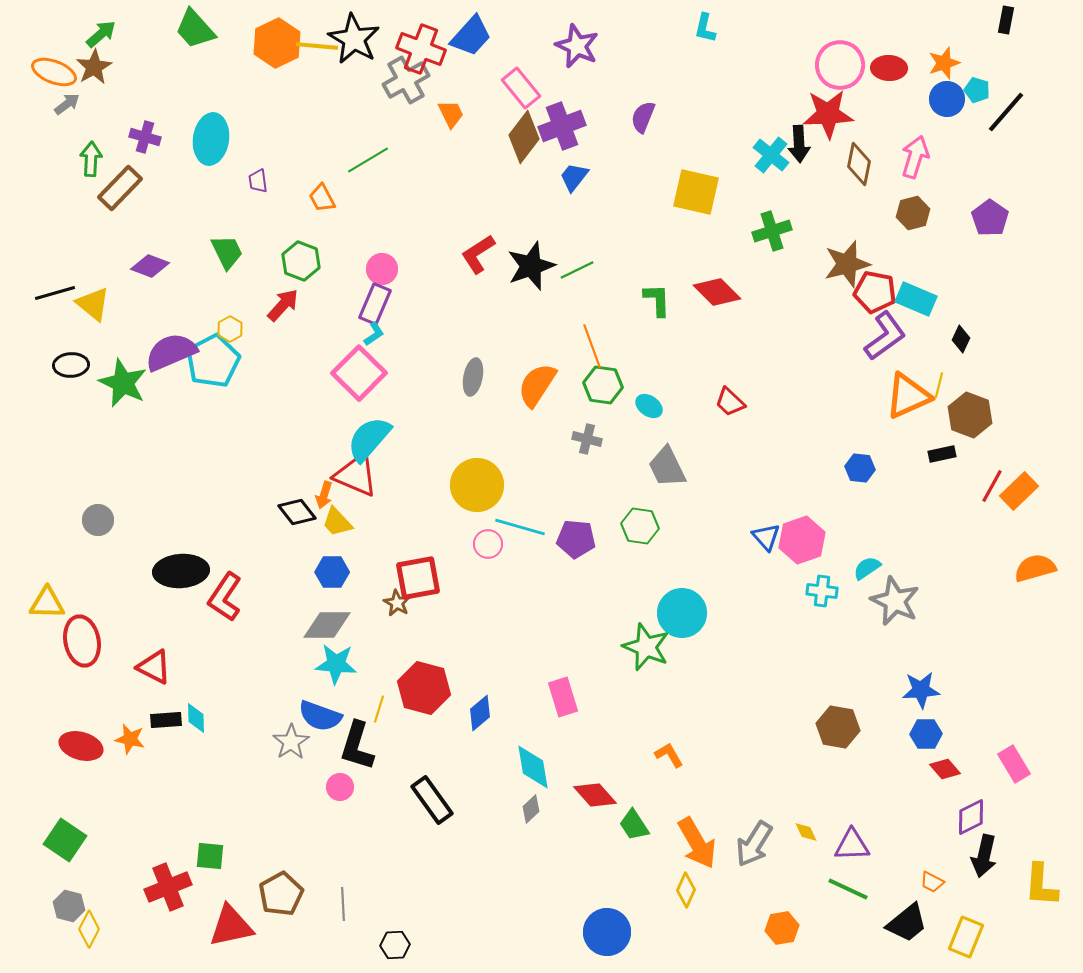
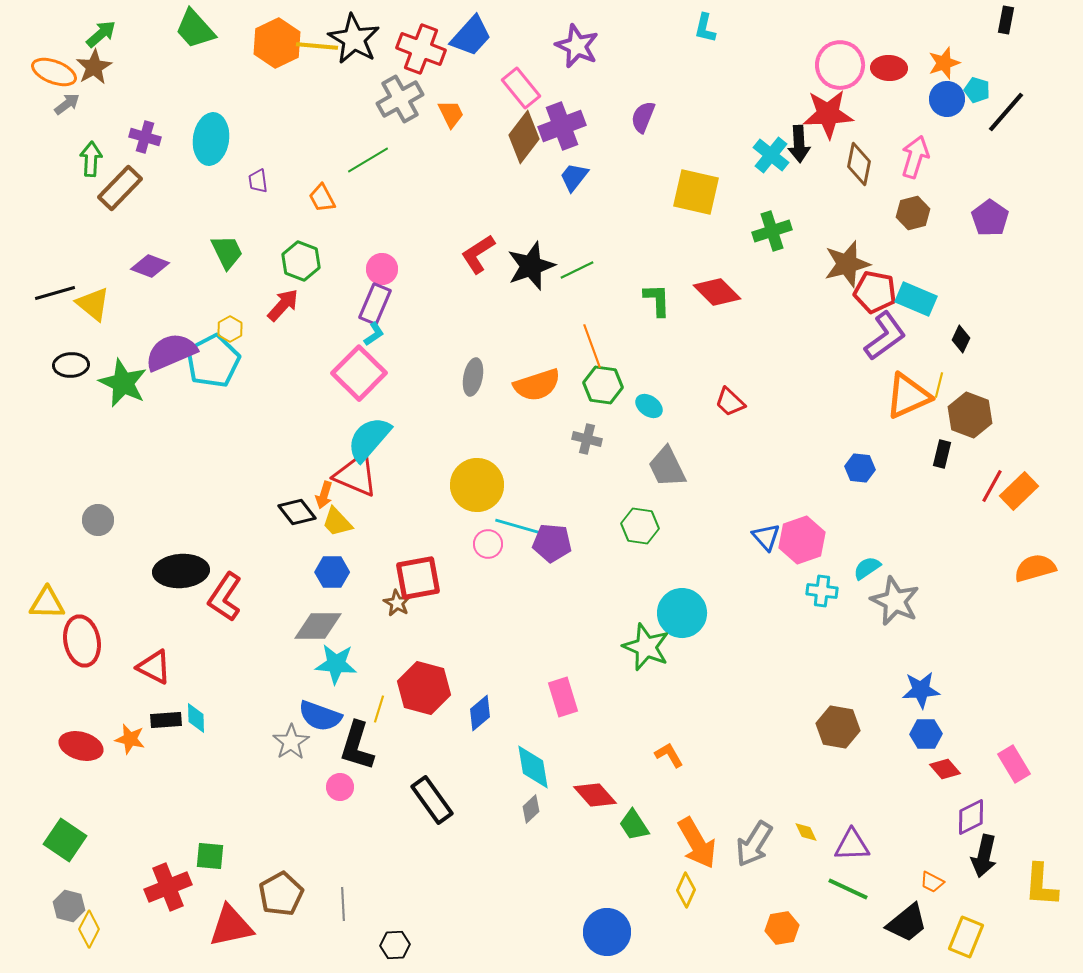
gray cross at (406, 80): moved 6 px left, 19 px down
orange semicircle at (537, 385): rotated 141 degrees counterclockwise
black rectangle at (942, 454): rotated 64 degrees counterclockwise
purple pentagon at (576, 539): moved 24 px left, 4 px down
gray diamond at (327, 625): moved 9 px left, 1 px down
